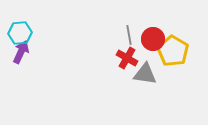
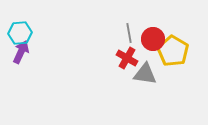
gray line: moved 2 px up
